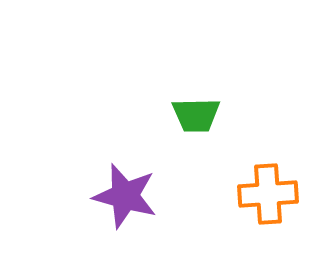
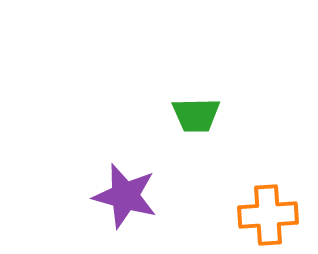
orange cross: moved 21 px down
